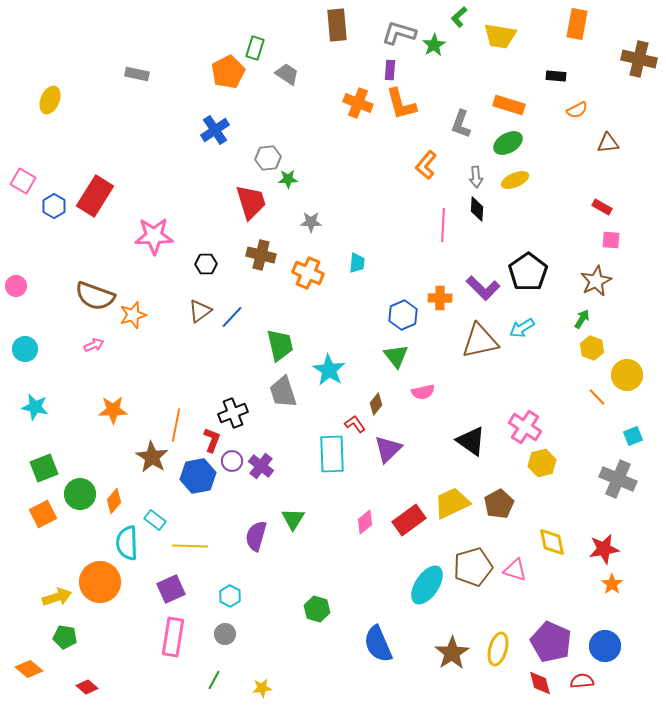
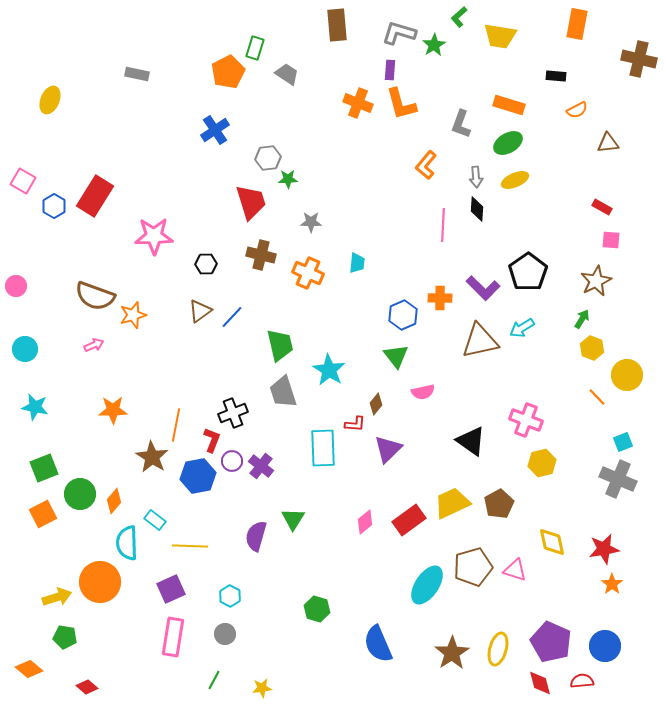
red L-shape at (355, 424): rotated 130 degrees clockwise
pink cross at (525, 427): moved 1 px right, 7 px up; rotated 12 degrees counterclockwise
cyan square at (633, 436): moved 10 px left, 6 px down
cyan rectangle at (332, 454): moved 9 px left, 6 px up
